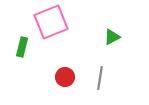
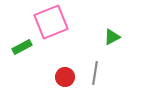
green rectangle: rotated 48 degrees clockwise
gray line: moved 5 px left, 5 px up
